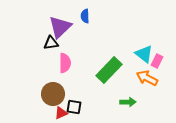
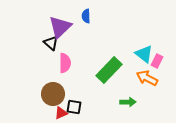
blue semicircle: moved 1 px right
black triangle: rotated 49 degrees clockwise
